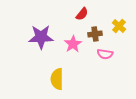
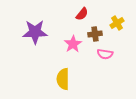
yellow cross: moved 2 px left, 3 px up; rotated 16 degrees clockwise
purple star: moved 6 px left, 5 px up
yellow semicircle: moved 6 px right
